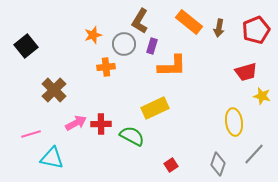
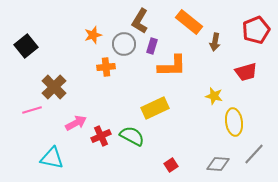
brown arrow: moved 4 px left, 14 px down
brown cross: moved 3 px up
yellow star: moved 48 px left
red cross: moved 12 px down; rotated 24 degrees counterclockwise
pink line: moved 1 px right, 24 px up
gray diamond: rotated 75 degrees clockwise
